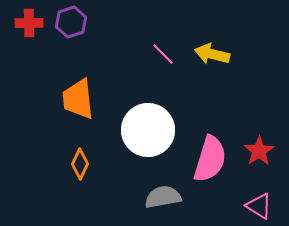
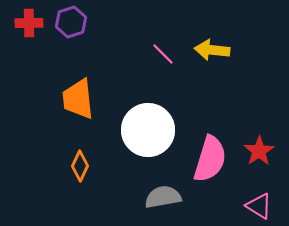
yellow arrow: moved 4 px up; rotated 8 degrees counterclockwise
orange diamond: moved 2 px down
